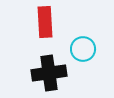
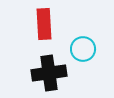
red rectangle: moved 1 px left, 2 px down
